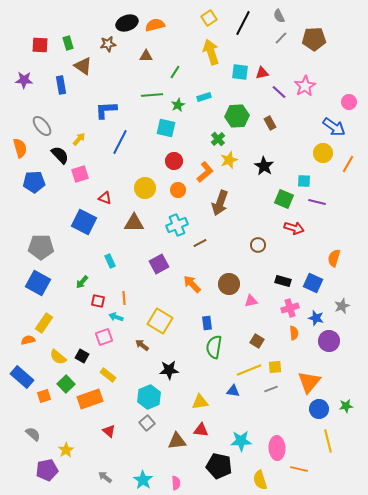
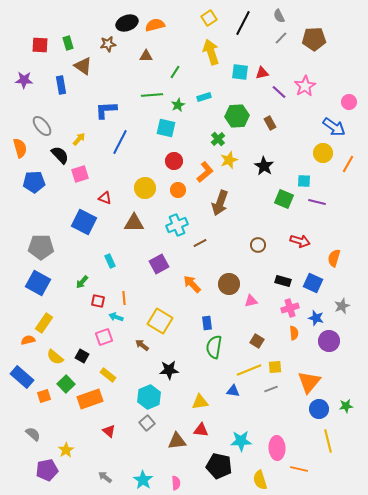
red arrow at (294, 228): moved 6 px right, 13 px down
yellow semicircle at (58, 357): moved 3 px left
